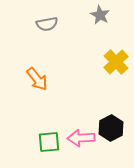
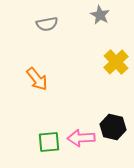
black hexagon: moved 2 px right, 1 px up; rotated 20 degrees counterclockwise
